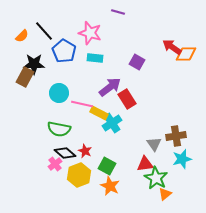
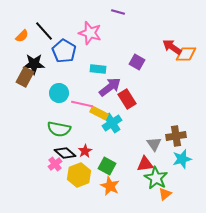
cyan rectangle: moved 3 px right, 11 px down
red star: rotated 16 degrees clockwise
